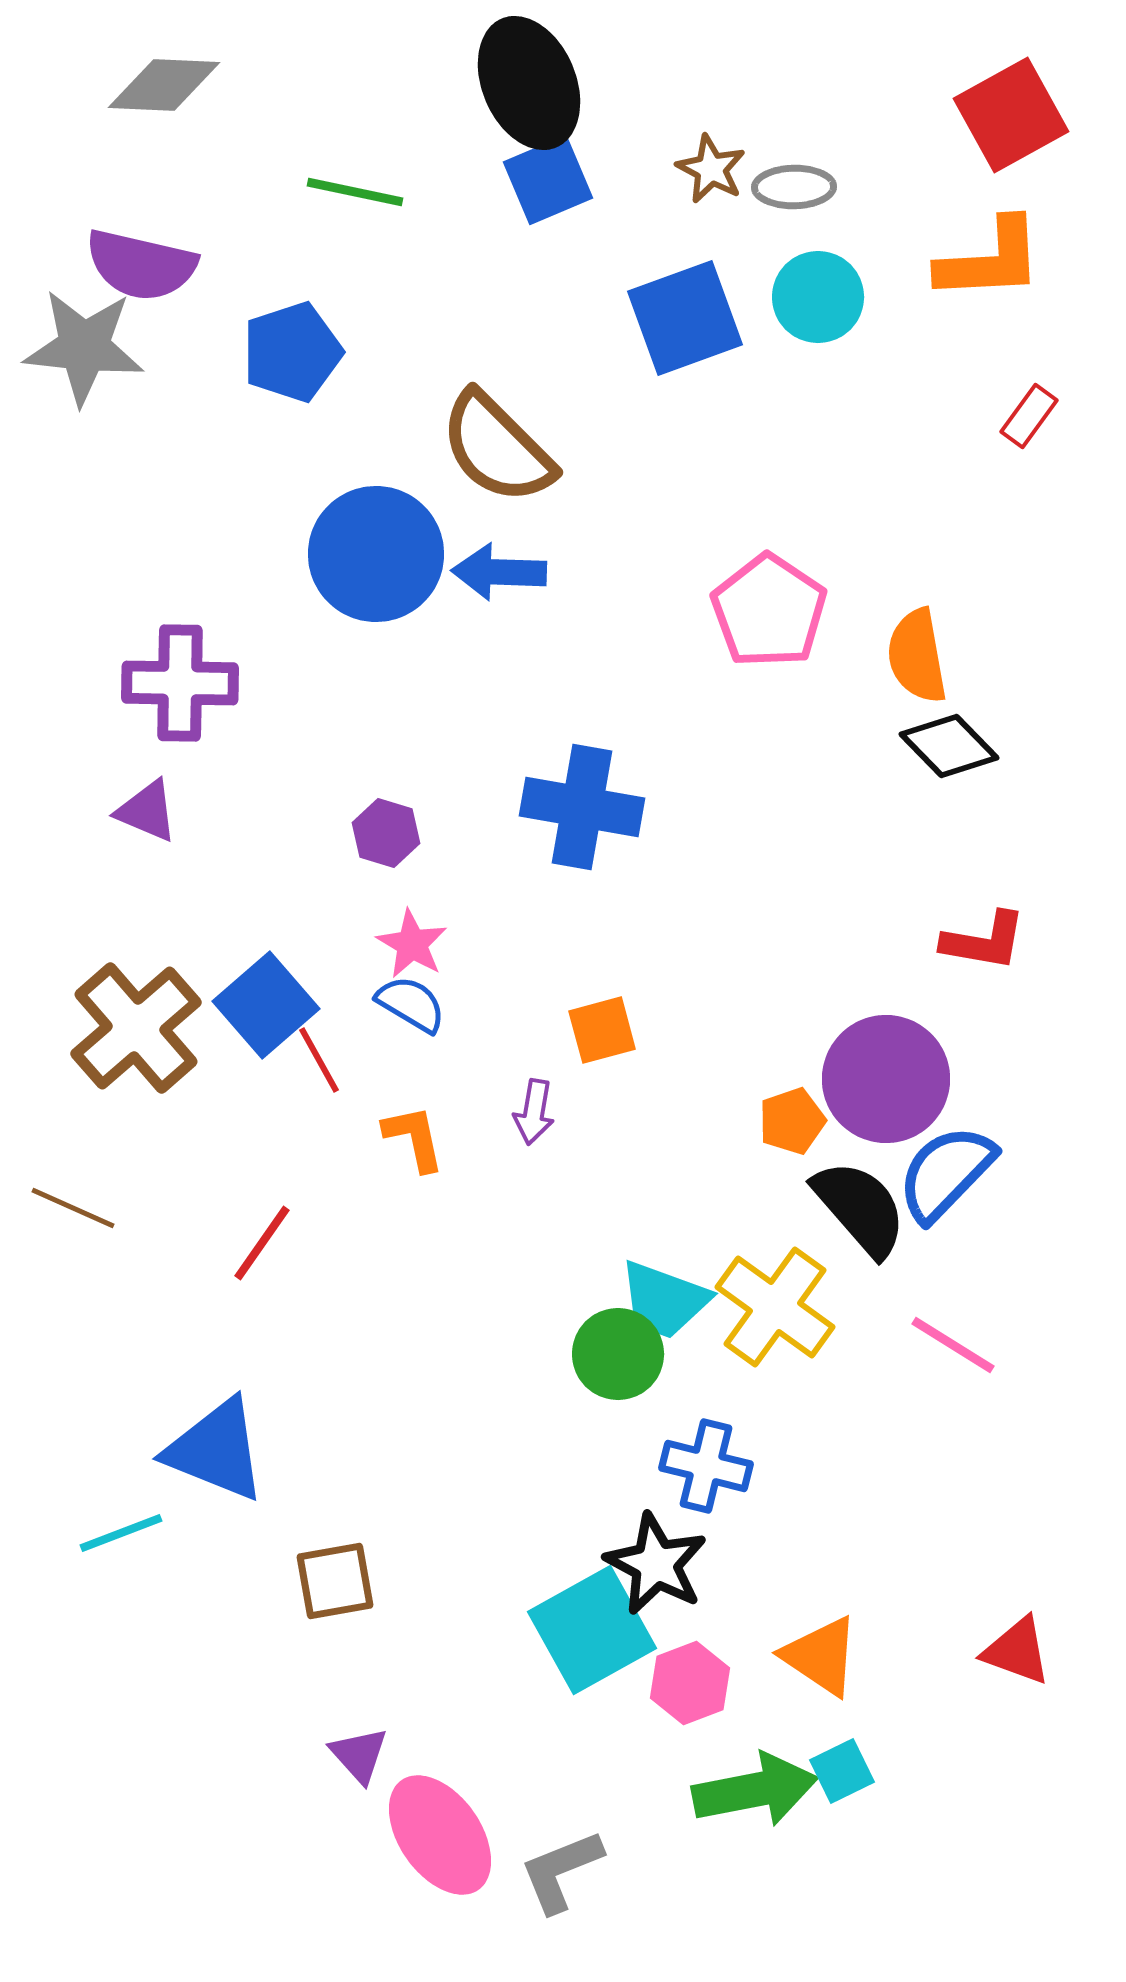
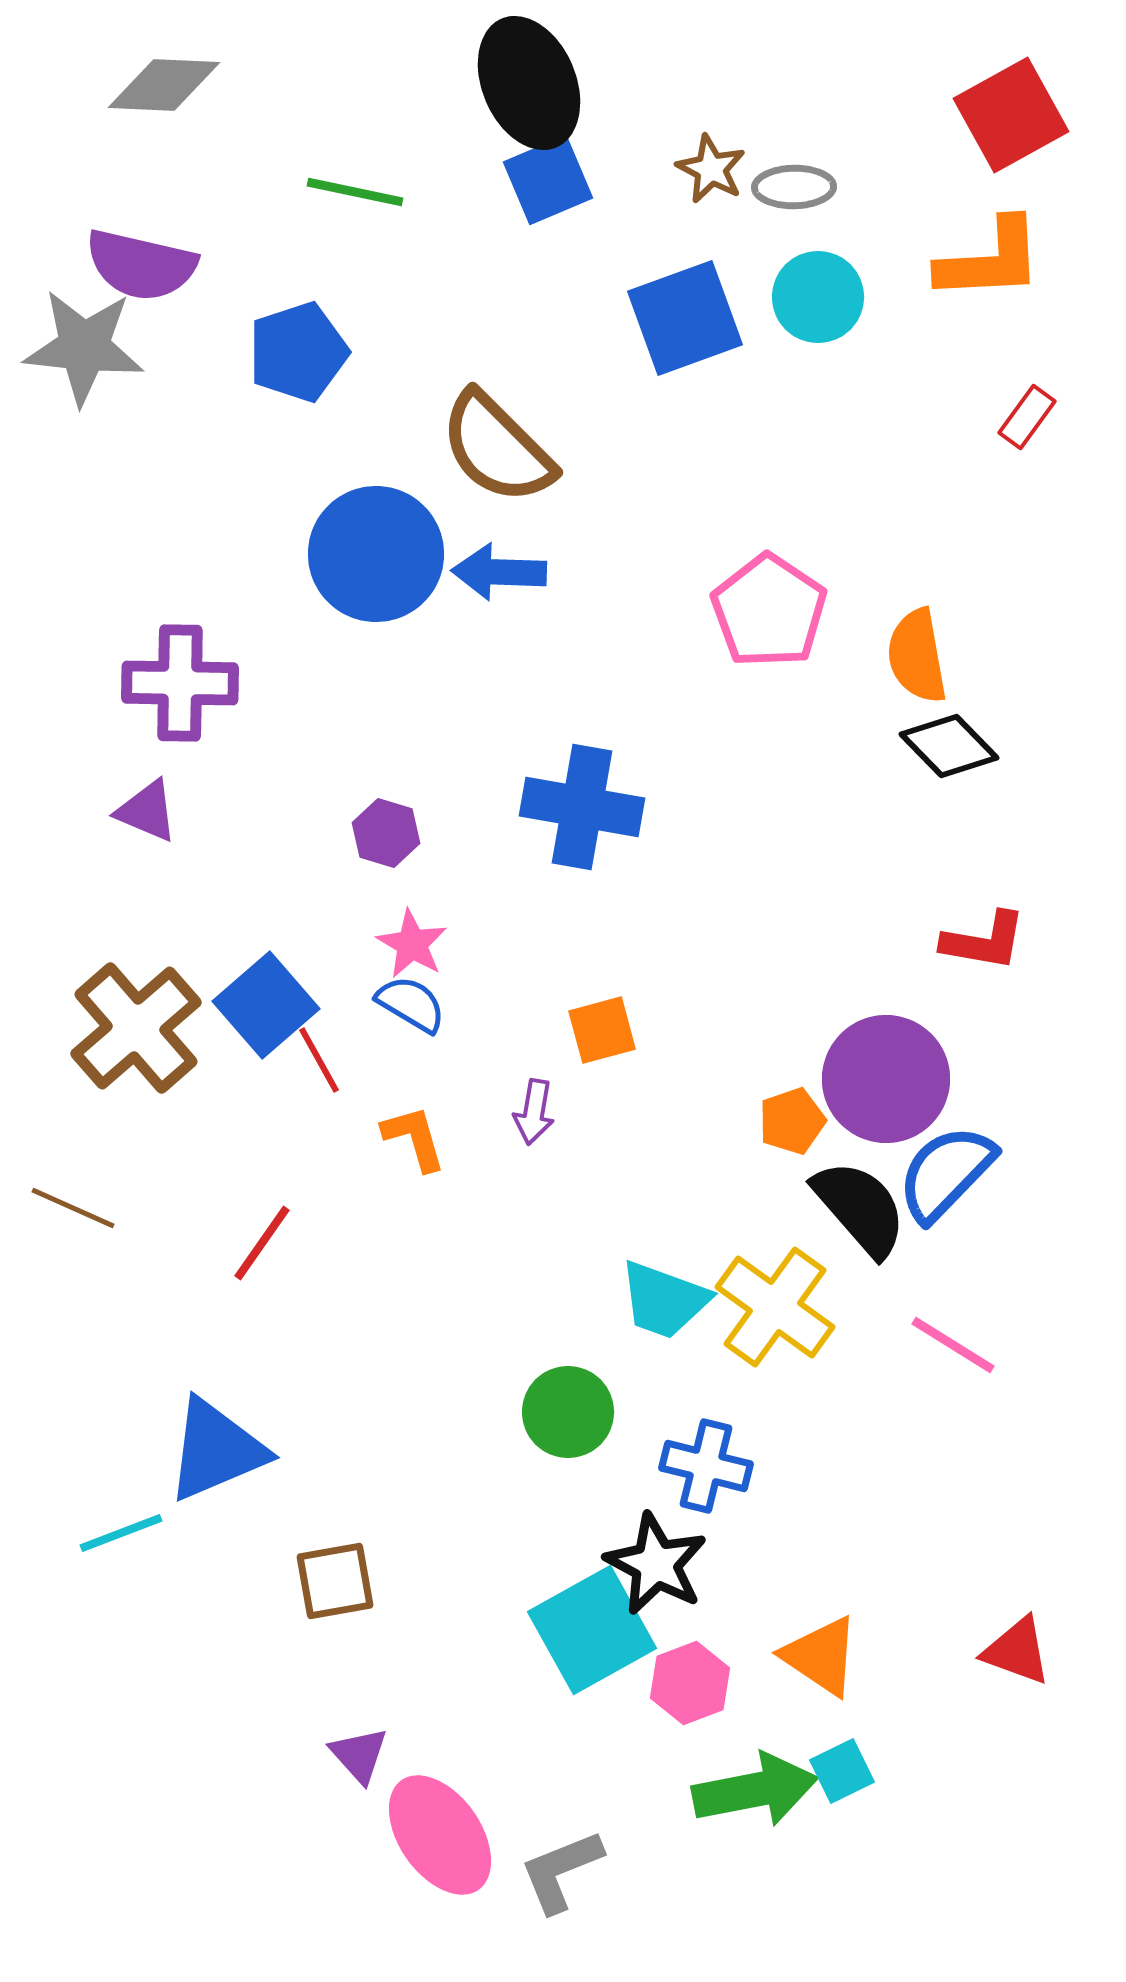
blue pentagon at (292, 352): moved 6 px right
red rectangle at (1029, 416): moved 2 px left, 1 px down
orange L-shape at (414, 1138): rotated 4 degrees counterclockwise
green circle at (618, 1354): moved 50 px left, 58 px down
blue triangle at (216, 1450): rotated 45 degrees counterclockwise
